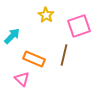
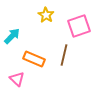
pink triangle: moved 5 px left
